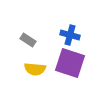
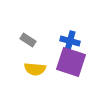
blue cross: moved 6 px down
purple square: moved 1 px right, 1 px up
